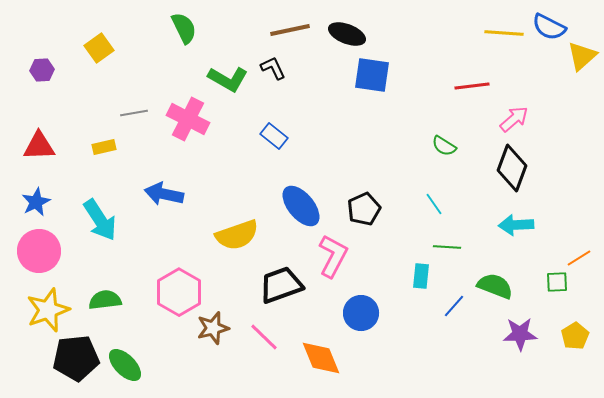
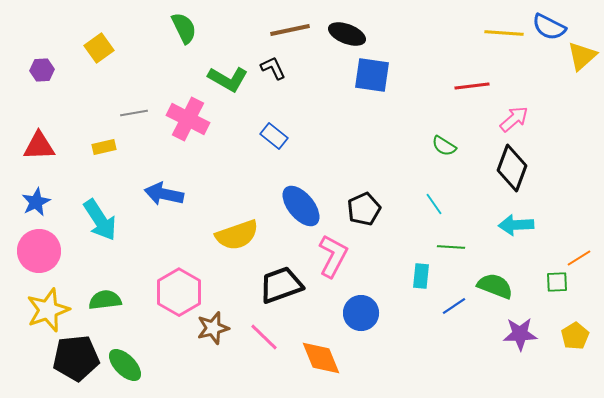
green line at (447, 247): moved 4 px right
blue line at (454, 306): rotated 15 degrees clockwise
